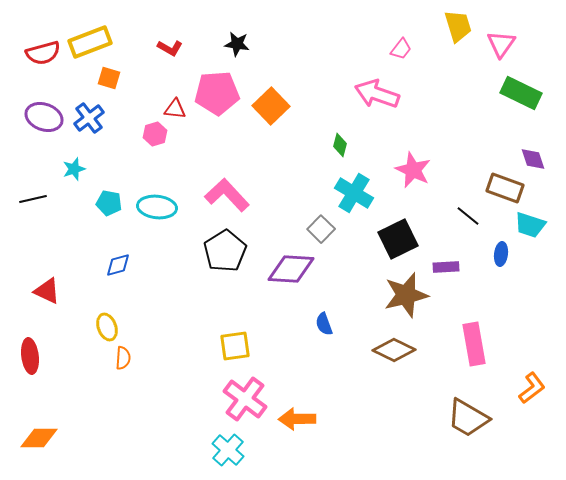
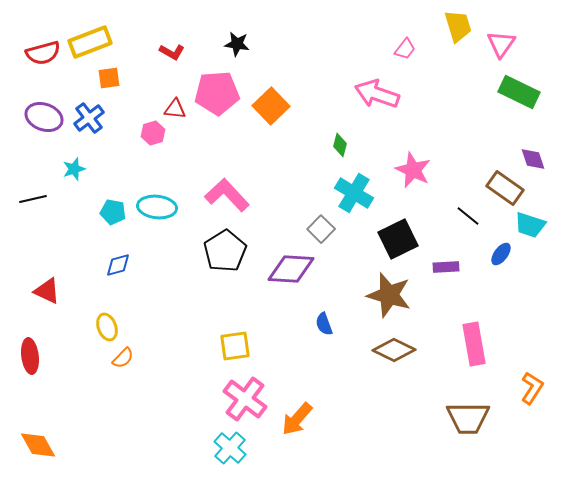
red L-shape at (170, 48): moved 2 px right, 4 px down
pink trapezoid at (401, 49): moved 4 px right
orange square at (109, 78): rotated 25 degrees counterclockwise
green rectangle at (521, 93): moved 2 px left, 1 px up
pink hexagon at (155, 134): moved 2 px left, 1 px up
brown rectangle at (505, 188): rotated 15 degrees clockwise
cyan pentagon at (109, 203): moved 4 px right, 9 px down
blue ellipse at (501, 254): rotated 30 degrees clockwise
brown star at (406, 295): moved 17 px left; rotated 30 degrees clockwise
orange semicircle at (123, 358): rotated 40 degrees clockwise
orange L-shape at (532, 388): rotated 20 degrees counterclockwise
brown trapezoid at (468, 418): rotated 30 degrees counterclockwise
orange arrow at (297, 419): rotated 48 degrees counterclockwise
orange diamond at (39, 438): moved 1 px left, 7 px down; rotated 60 degrees clockwise
cyan cross at (228, 450): moved 2 px right, 2 px up
